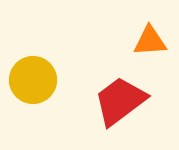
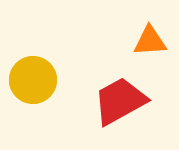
red trapezoid: rotated 8 degrees clockwise
